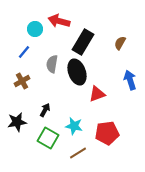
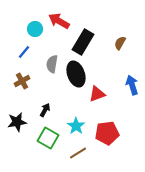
red arrow: rotated 15 degrees clockwise
black ellipse: moved 1 px left, 2 px down
blue arrow: moved 2 px right, 5 px down
cyan star: moved 2 px right; rotated 24 degrees clockwise
